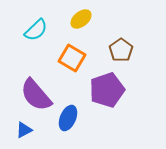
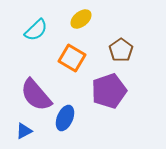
purple pentagon: moved 2 px right, 1 px down
blue ellipse: moved 3 px left
blue triangle: moved 1 px down
